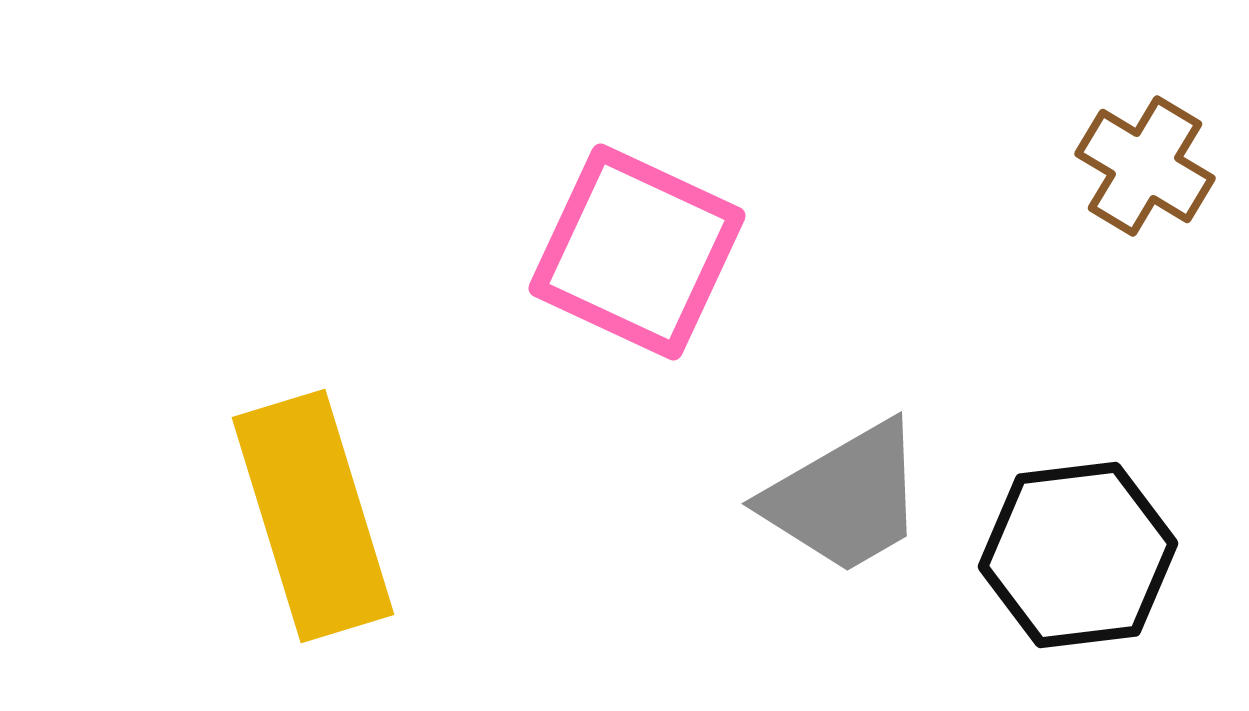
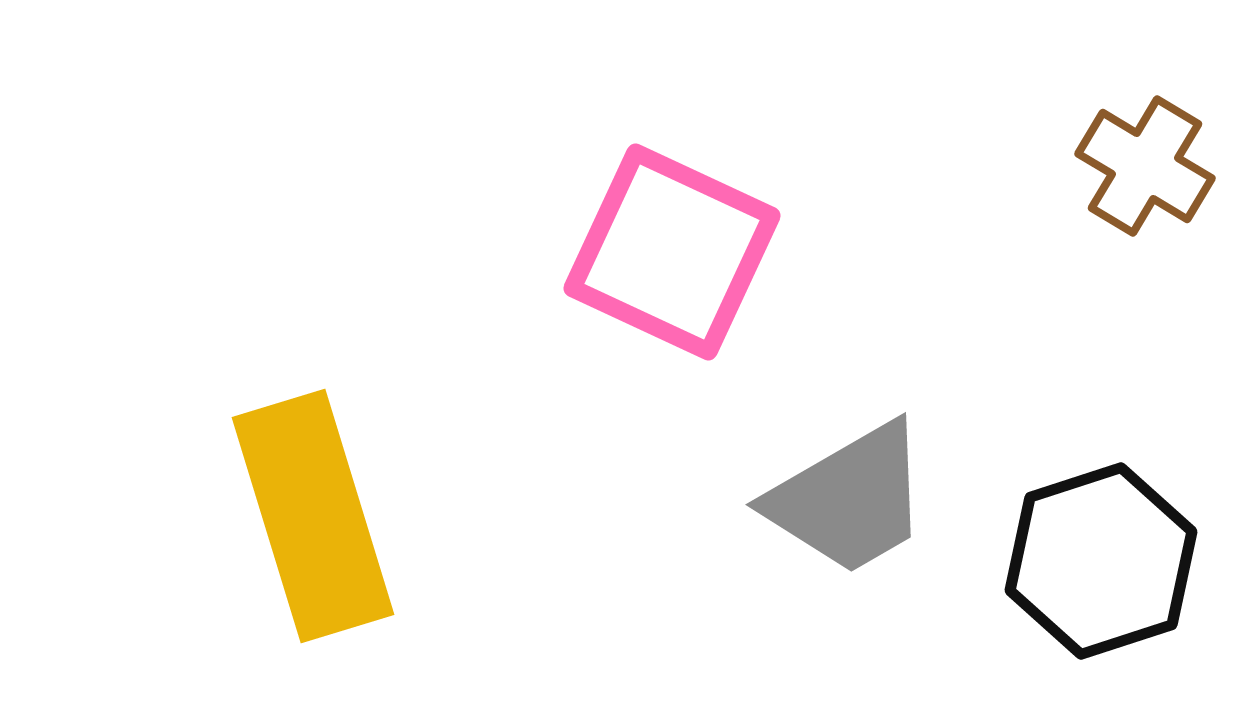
pink square: moved 35 px right
gray trapezoid: moved 4 px right, 1 px down
black hexagon: moved 23 px right, 6 px down; rotated 11 degrees counterclockwise
